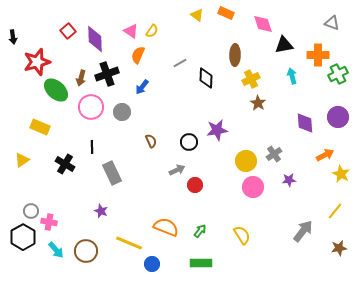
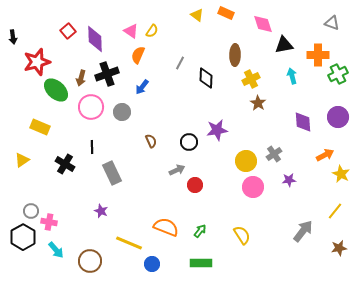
gray line at (180, 63): rotated 32 degrees counterclockwise
purple diamond at (305, 123): moved 2 px left, 1 px up
brown circle at (86, 251): moved 4 px right, 10 px down
